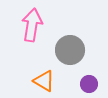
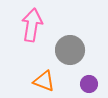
orange triangle: rotated 10 degrees counterclockwise
